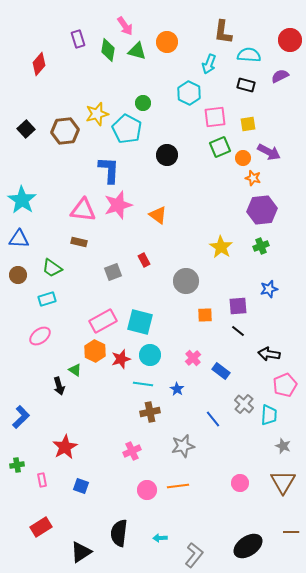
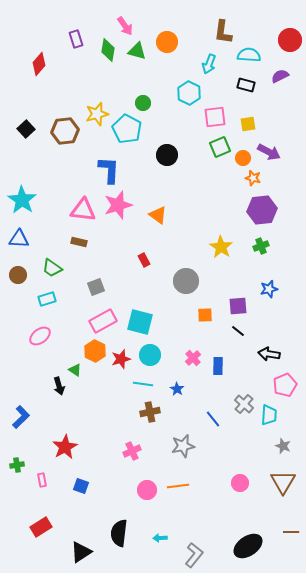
purple rectangle at (78, 39): moved 2 px left
gray square at (113, 272): moved 17 px left, 15 px down
blue rectangle at (221, 371): moved 3 px left, 5 px up; rotated 54 degrees clockwise
